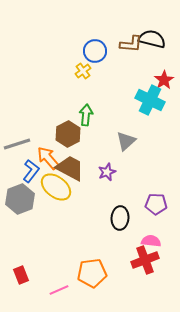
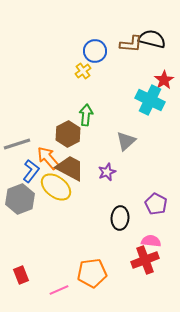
purple pentagon: rotated 25 degrees clockwise
